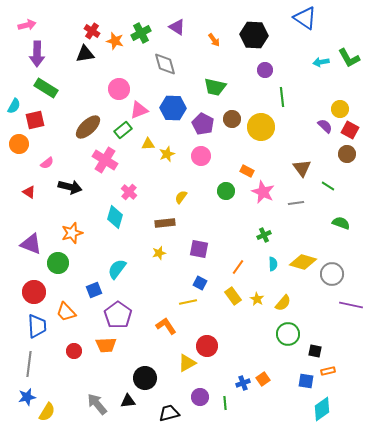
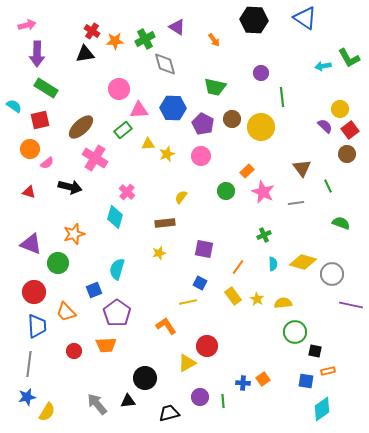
green cross at (141, 33): moved 4 px right, 6 px down
black hexagon at (254, 35): moved 15 px up
orange star at (115, 41): rotated 18 degrees counterclockwise
cyan arrow at (321, 62): moved 2 px right, 4 px down
purple circle at (265, 70): moved 4 px left, 3 px down
cyan semicircle at (14, 106): rotated 84 degrees counterclockwise
pink triangle at (139, 110): rotated 18 degrees clockwise
red square at (35, 120): moved 5 px right
brown ellipse at (88, 127): moved 7 px left
red square at (350, 130): rotated 24 degrees clockwise
orange circle at (19, 144): moved 11 px right, 5 px down
pink cross at (105, 160): moved 10 px left, 2 px up
orange rectangle at (247, 171): rotated 72 degrees counterclockwise
green line at (328, 186): rotated 32 degrees clockwise
red triangle at (29, 192): rotated 16 degrees counterclockwise
pink cross at (129, 192): moved 2 px left
orange star at (72, 233): moved 2 px right, 1 px down
purple square at (199, 249): moved 5 px right
cyan semicircle at (117, 269): rotated 20 degrees counterclockwise
yellow semicircle at (283, 303): rotated 138 degrees counterclockwise
purple pentagon at (118, 315): moved 1 px left, 2 px up
green circle at (288, 334): moved 7 px right, 2 px up
blue cross at (243, 383): rotated 24 degrees clockwise
green line at (225, 403): moved 2 px left, 2 px up
